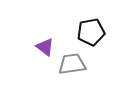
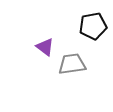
black pentagon: moved 2 px right, 6 px up
